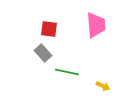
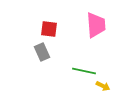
gray rectangle: moved 1 px left, 1 px up; rotated 18 degrees clockwise
green line: moved 17 px right, 1 px up
